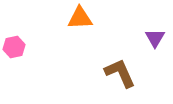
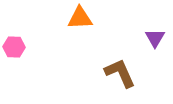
pink hexagon: rotated 15 degrees clockwise
